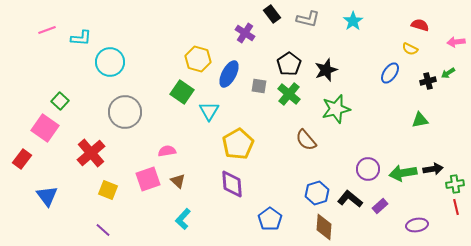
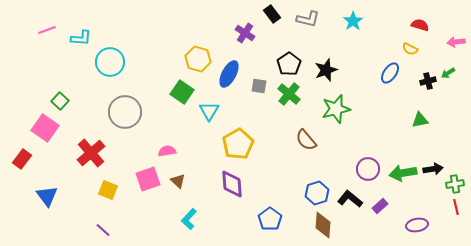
cyan L-shape at (183, 219): moved 6 px right
brown diamond at (324, 227): moved 1 px left, 2 px up
